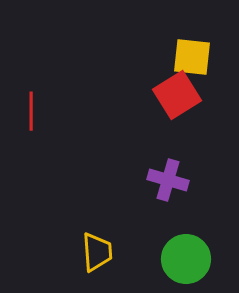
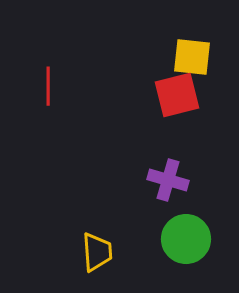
red square: rotated 18 degrees clockwise
red line: moved 17 px right, 25 px up
green circle: moved 20 px up
